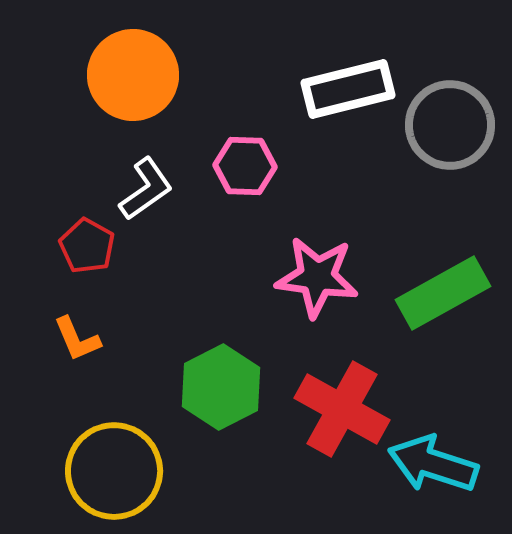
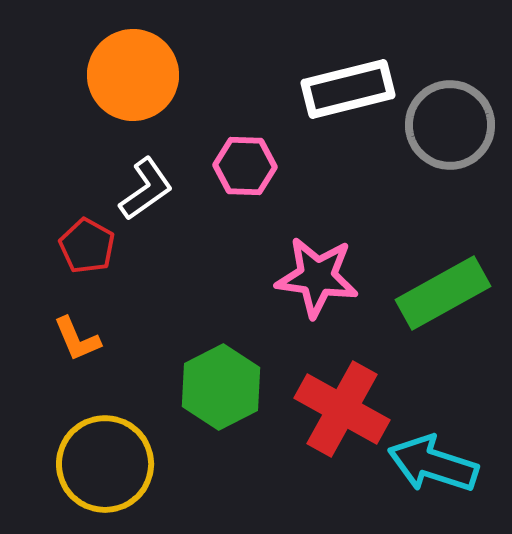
yellow circle: moved 9 px left, 7 px up
